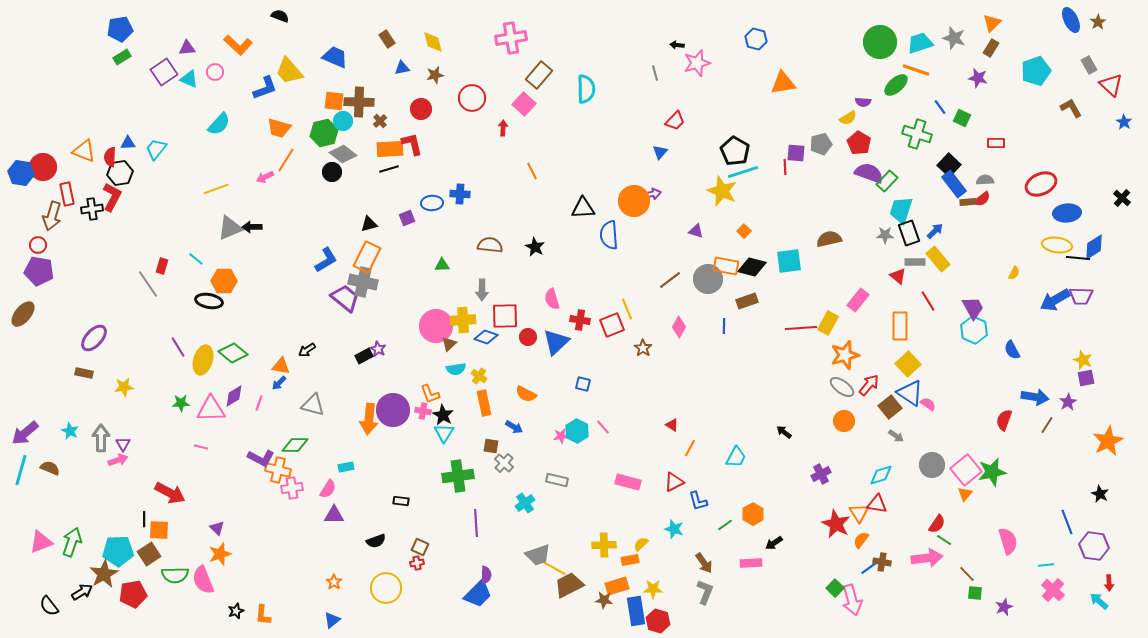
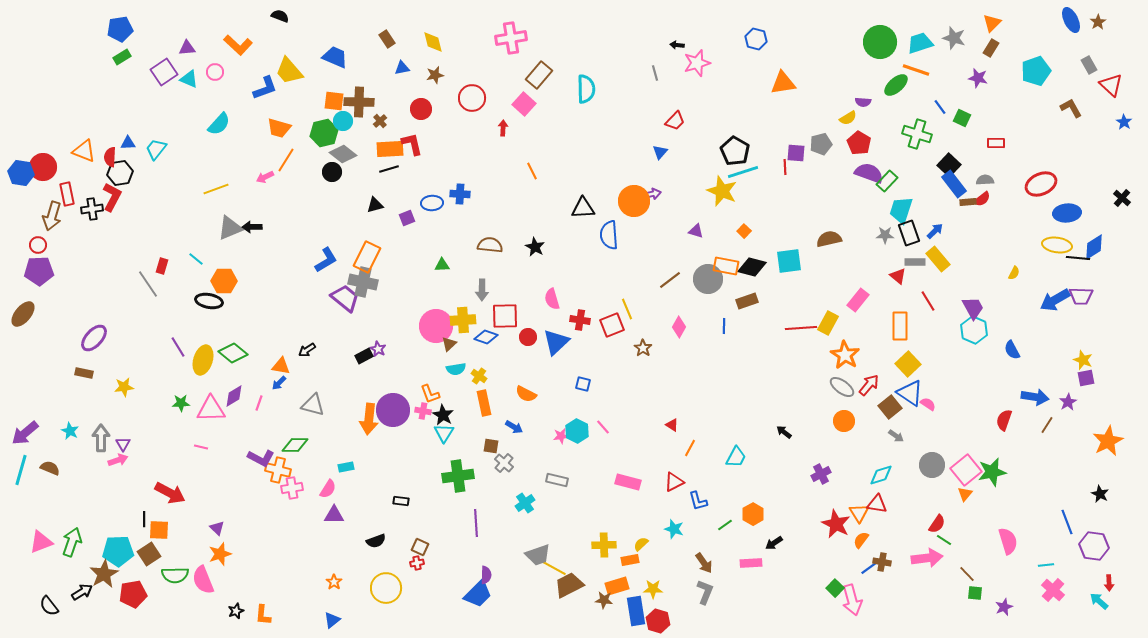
black triangle at (369, 224): moved 6 px right, 19 px up
purple pentagon at (39, 271): rotated 12 degrees counterclockwise
orange star at (845, 355): rotated 24 degrees counterclockwise
